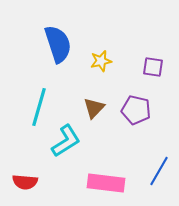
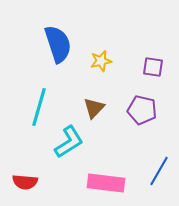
purple pentagon: moved 6 px right
cyan L-shape: moved 3 px right, 1 px down
